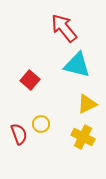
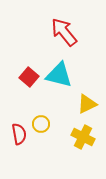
red arrow: moved 4 px down
cyan triangle: moved 18 px left, 10 px down
red square: moved 1 px left, 3 px up
red semicircle: rotated 10 degrees clockwise
